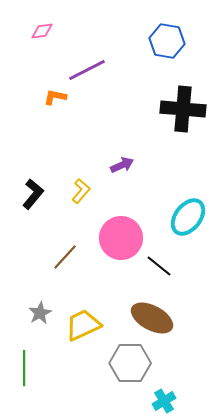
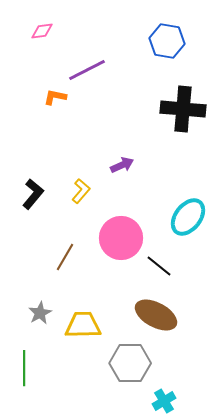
brown line: rotated 12 degrees counterclockwise
brown ellipse: moved 4 px right, 3 px up
yellow trapezoid: rotated 24 degrees clockwise
